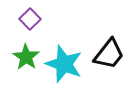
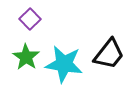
cyan star: rotated 12 degrees counterclockwise
